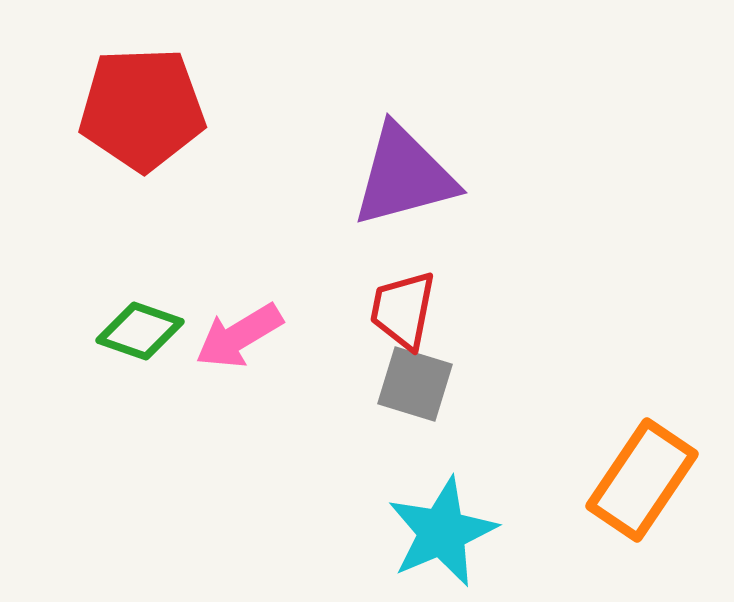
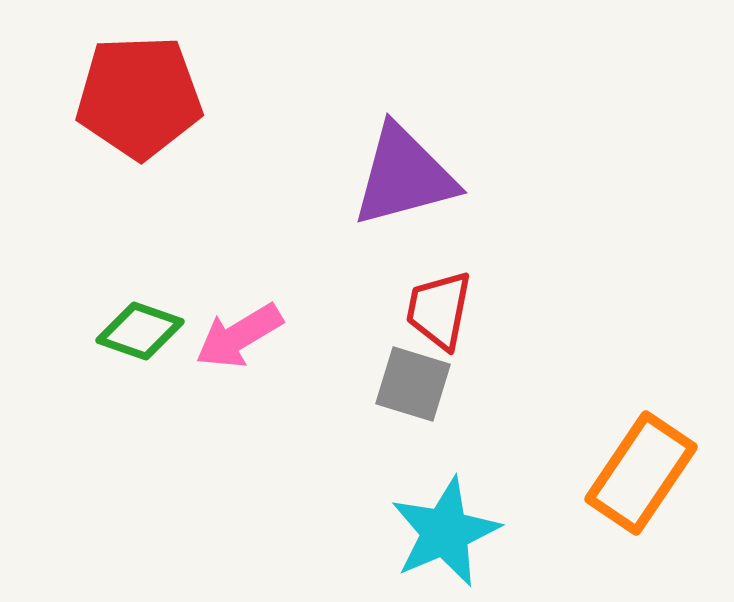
red pentagon: moved 3 px left, 12 px up
red trapezoid: moved 36 px right
gray square: moved 2 px left
orange rectangle: moved 1 px left, 7 px up
cyan star: moved 3 px right
